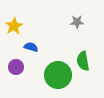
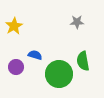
blue semicircle: moved 4 px right, 8 px down
green circle: moved 1 px right, 1 px up
